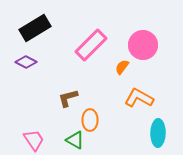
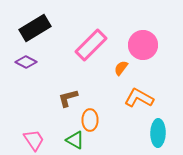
orange semicircle: moved 1 px left, 1 px down
